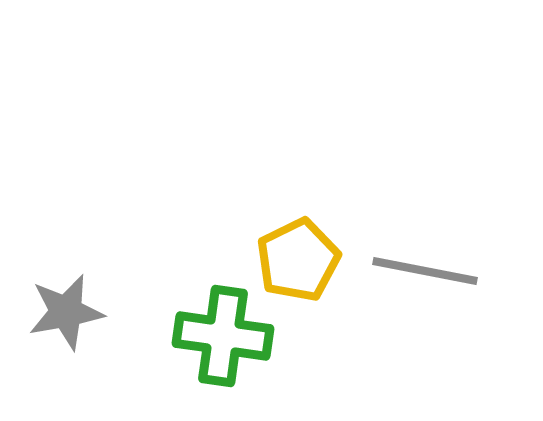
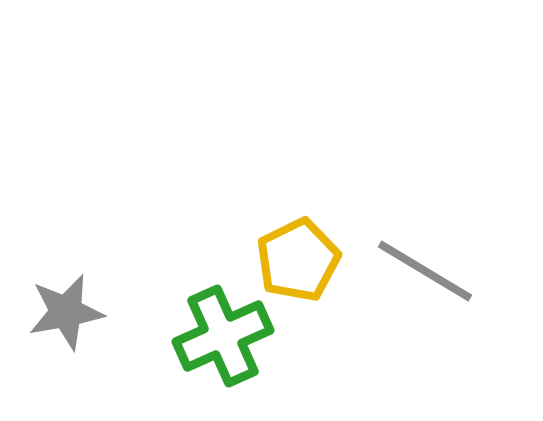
gray line: rotated 20 degrees clockwise
green cross: rotated 32 degrees counterclockwise
